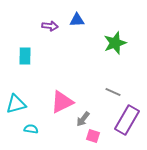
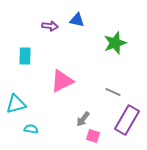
blue triangle: rotated 14 degrees clockwise
pink triangle: moved 21 px up
